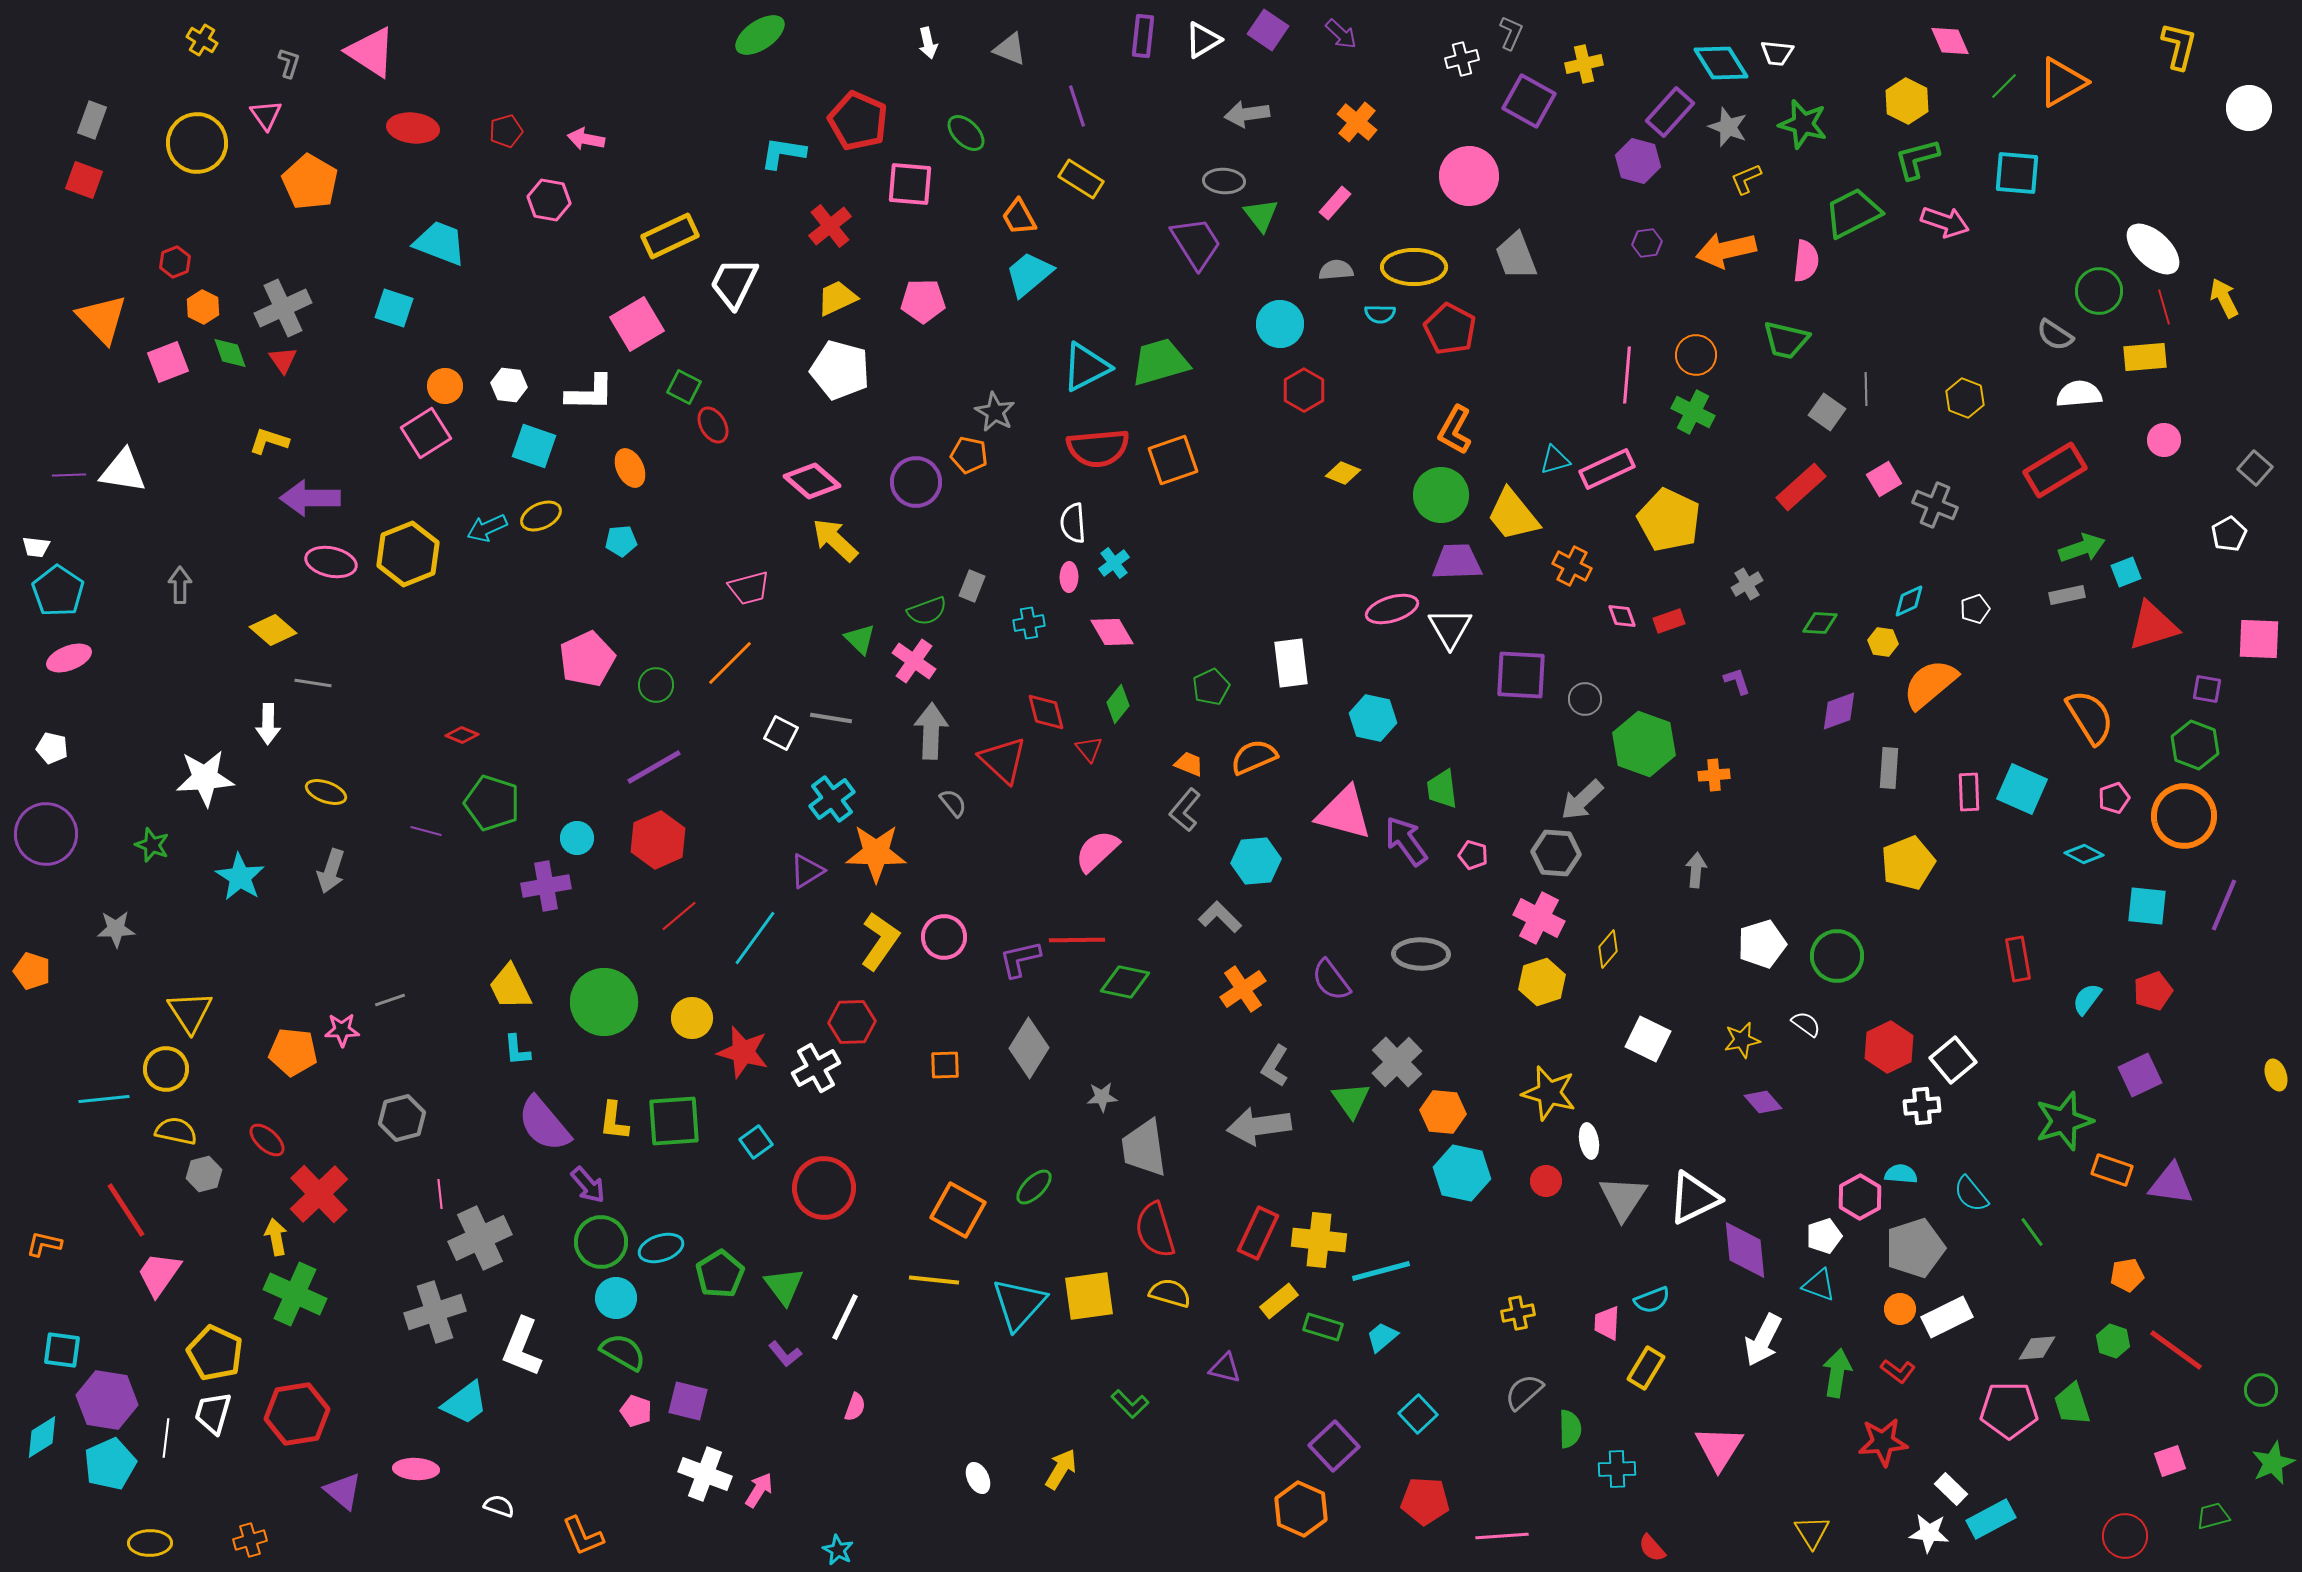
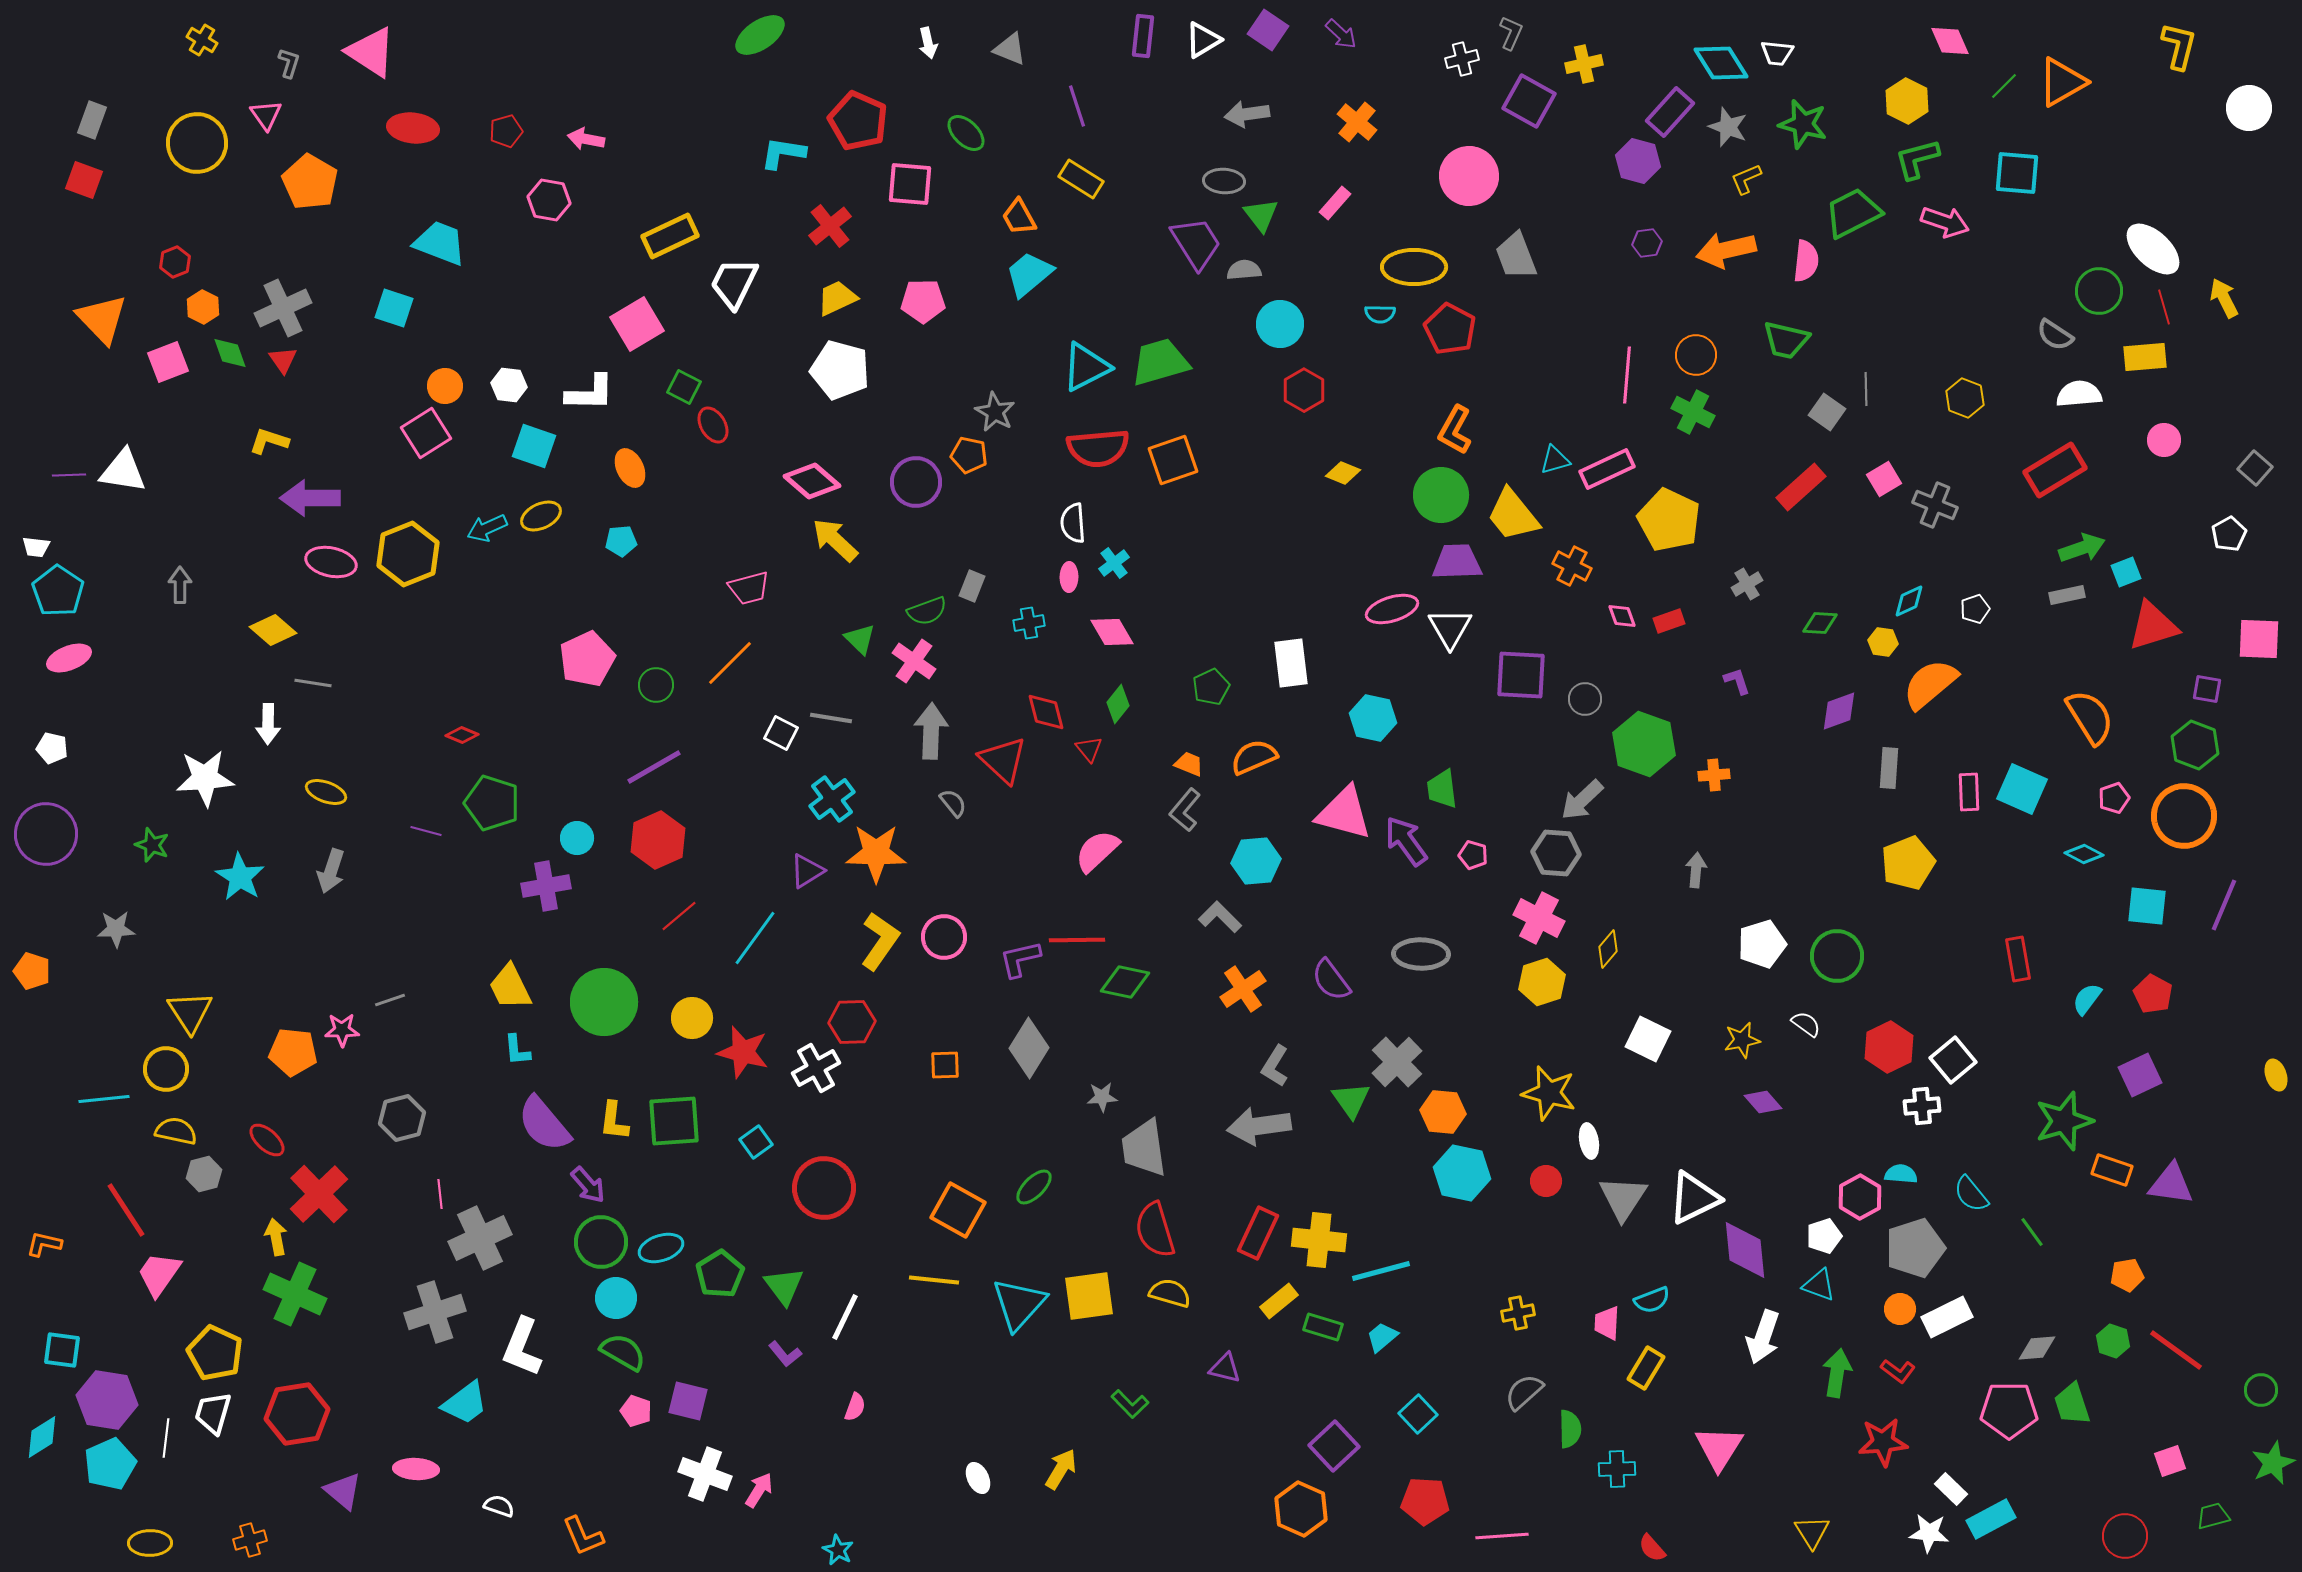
gray semicircle at (1336, 270): moved 92 px left
red pentagon at (2153, 991): moved 3 px down; rotated 24 degrees counterclockwise
white arrow at (1763, 1340): moved 3 px up; rotated 8 degrees counterclockwise
